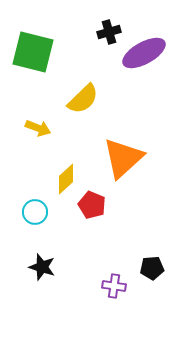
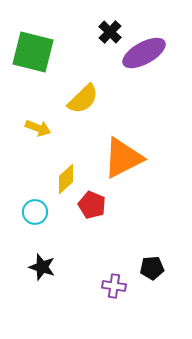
black cross: moved 1 px right; rotated 30 degrees counterclockwise
orange triangle: rotated 15 degrees clockwise
